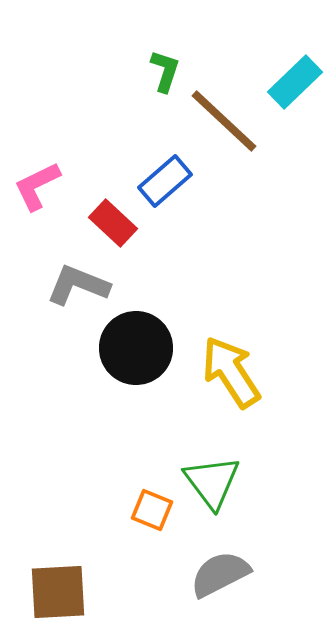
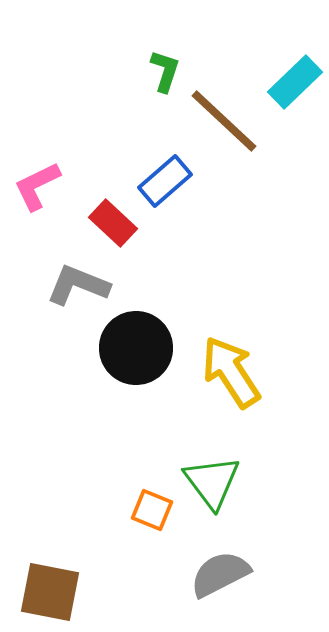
brown square: moved 8 px left; rotated 14 degrees clockwise
